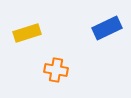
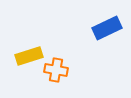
yellow rectangle: moved 2 px right, 23 px down
